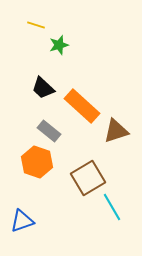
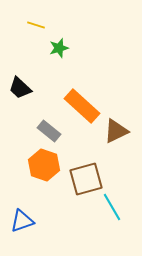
green star: moved 3 px down
black trapezoid: moved 23 px left
brown triangle: rotated 8 degrees counterclockwise
orange hexagon: moved 7 px right, 3 px down
brown square: moved 2 px left, 1 px down; rotated 16 degrees clockwise
